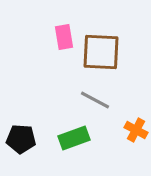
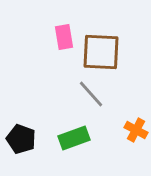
gray line: moved 4 px left, 6 px up; rotated 20 degrees clockwise
black pentagon: rotated 16 degrees clockwise
